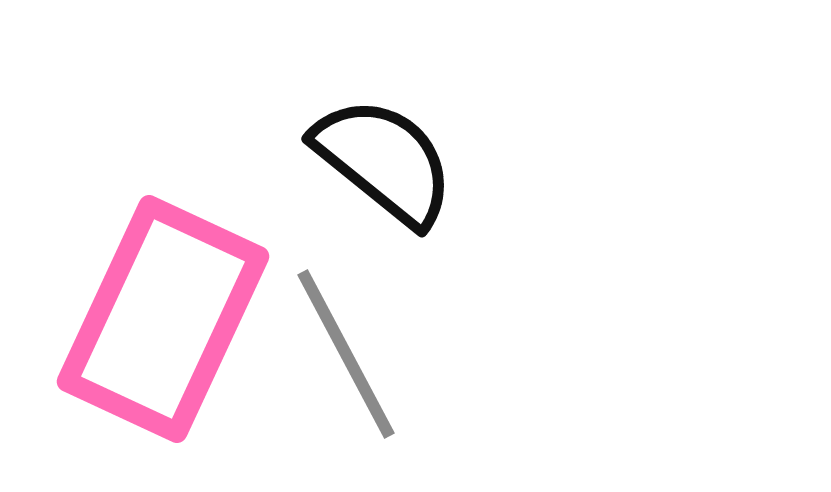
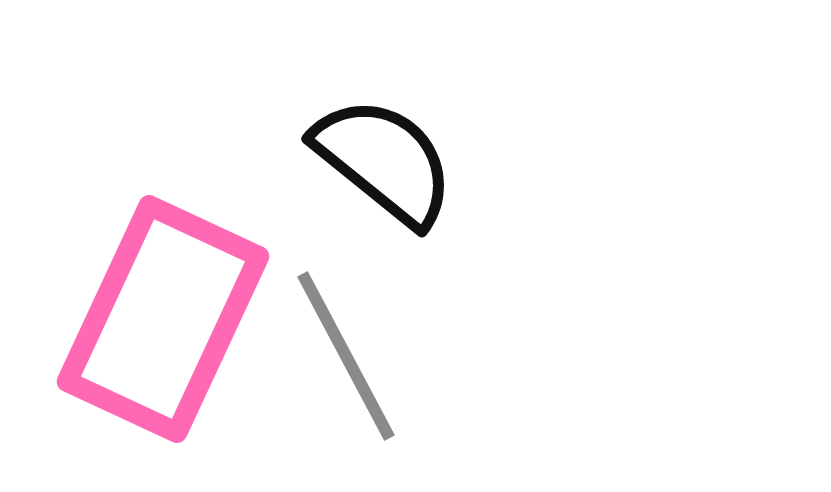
gray line: moved 2 px down
